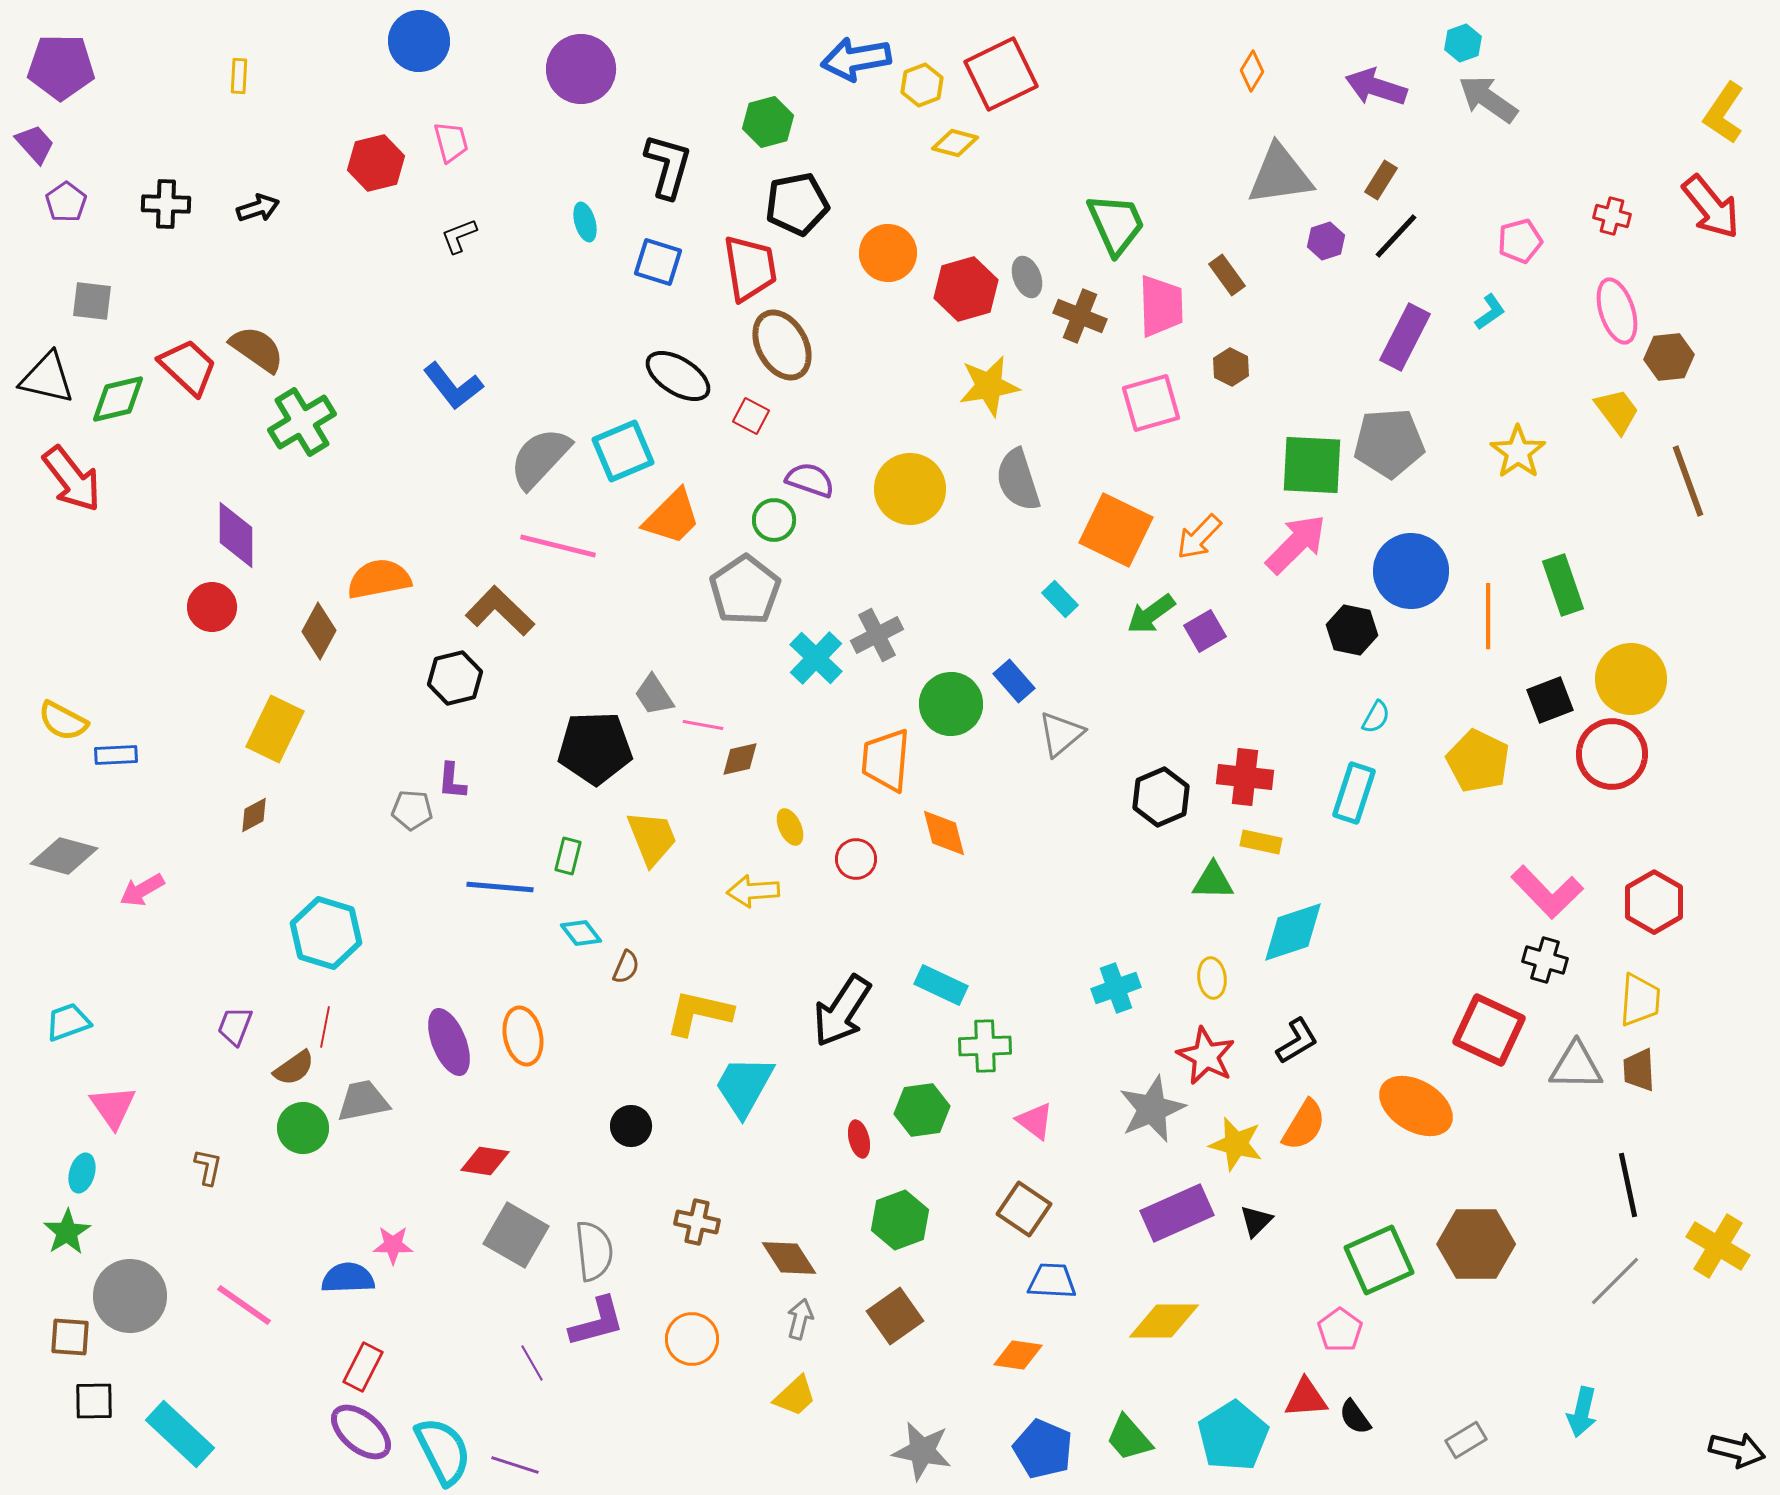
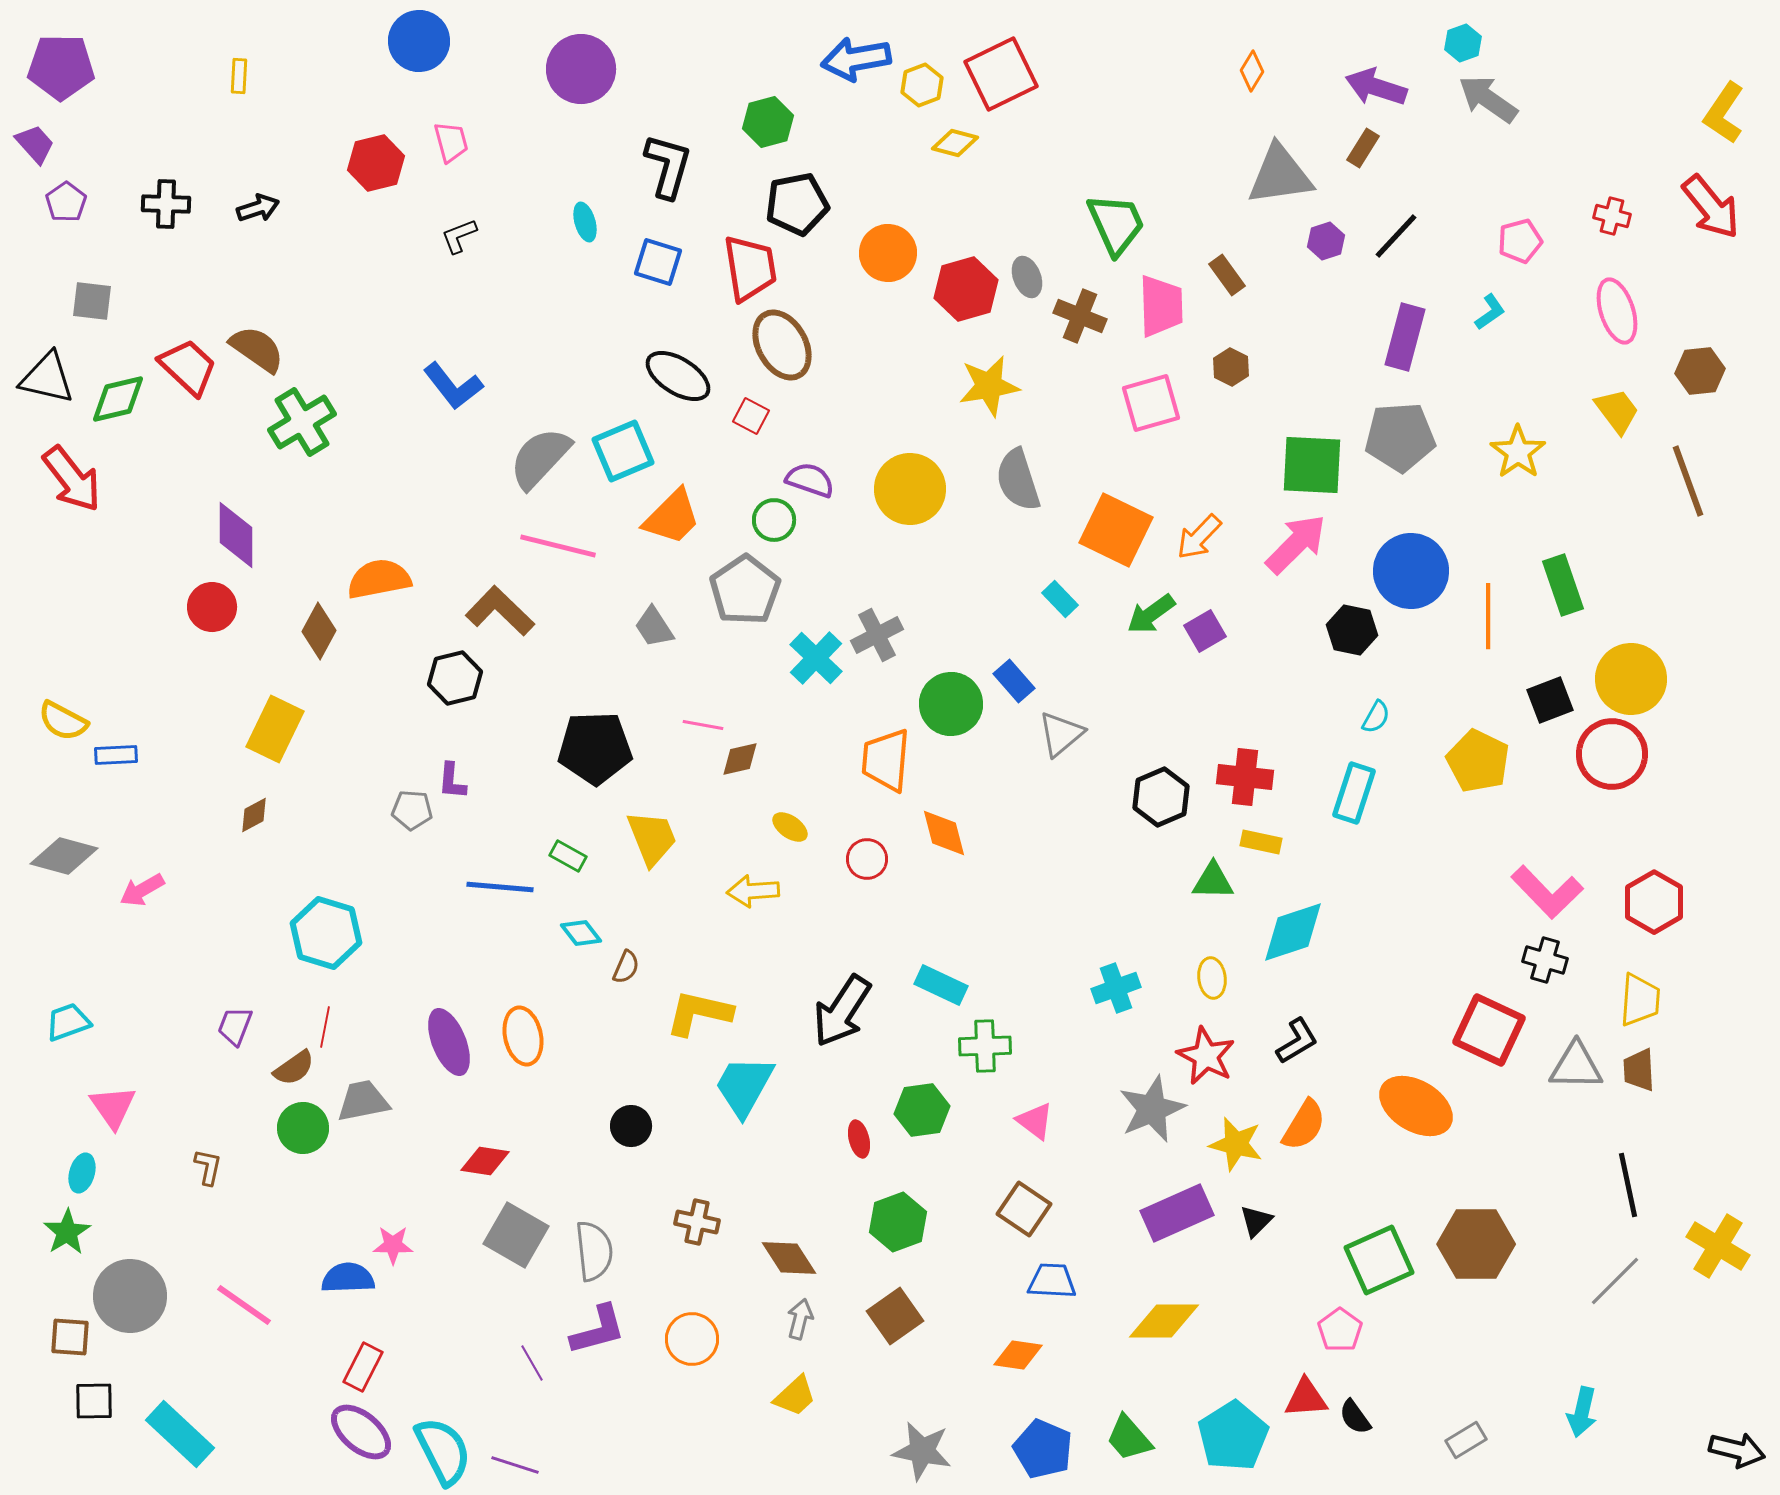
brown rectangle at (1381, 180): moved 18 px left, 32 px up
purple rectangle at (1405, 337): rotated 12 degrees counterclockwise
brown hexagon at (1669, 357): moved 31 px right, 14 px down
gray pentagon at (1389, 443): moved 11 px right, 6 px up
gray trapezoid at (654, 695): moved 68 px up
yellow ellipse at (790, 827): rotated 30 degrees counterclockwise
green rectangle at (568, 856): rotated 75 degrees counterclockwise
red circle at (856, 859): moved 11 px right
green hexagon at (900, 1220): moved 2 px left, 2 px down
purple L-shape at (597, 1322): moved 1 px right, 8 px down
